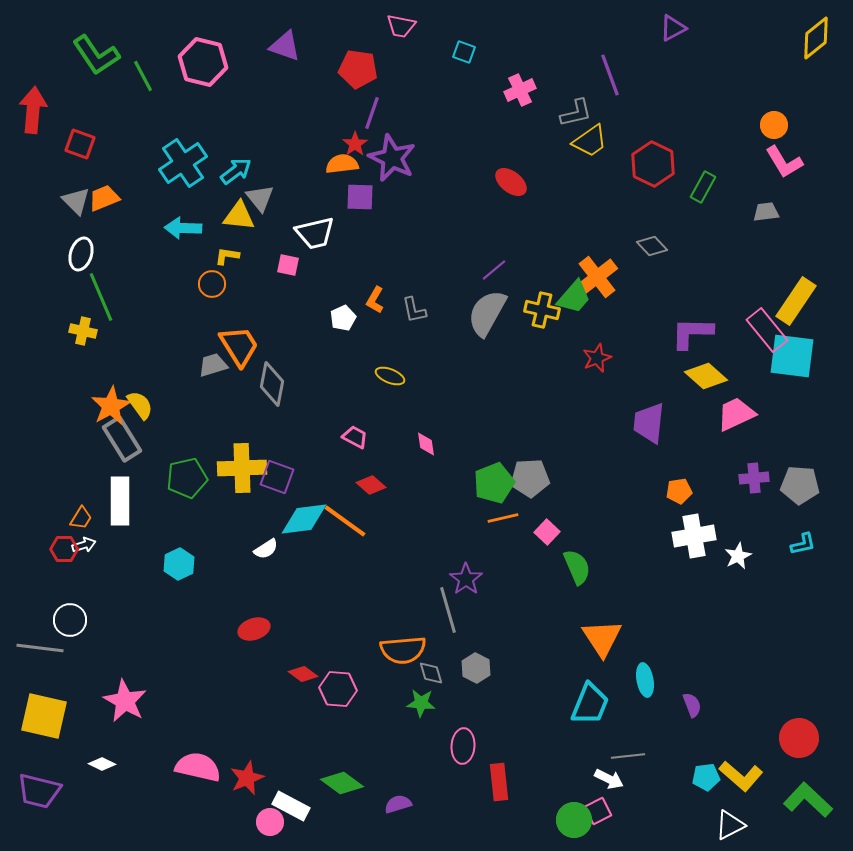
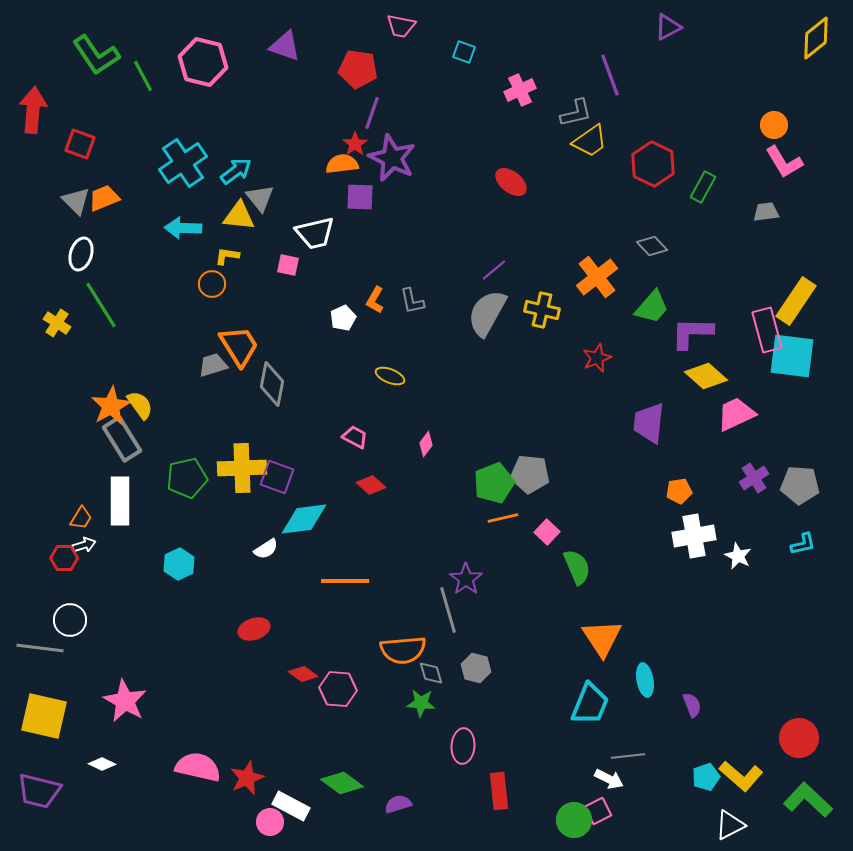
purple triangle at (673, 28): moved 5 px left, 1 px up
green line at (101, 297): moved 8 px down; rotated 9 degrees counterclockwise
green trapezoid at (574, 297): moved 78 px right, 10 px down
gray L-shape at (414, 310): moved 2 px left, 9 px up
pink rectangle at (767, 330): rotated 24 degrees clockwise
yellow cross at (83, 331): moved 26 px left, 8 px up; rotated 20 degrees clockwise
pink diamond at (426, 444): rotated 45 degrees clockwise
gray pentagon at (530, 478): moved 4 px up; rotated 9 degrees clockwise
purple cross at (754, 478): rotated 28 degrees counterclockwise
orange line at (345, 521): moved 60 px down; rotated 36 degrees counterclockwise
red hexagon at (64, 549): moved 9 px down
white star at (738, 556): rotated 20 degrees counterclockwise
gray hexagon at (476, 668): rotated 12 degrees counterclockwise
cyan pentagon at (706, 777): rotated 12 degrees counterclockwise
red rectangle at (499, 782): moved 9 px down
